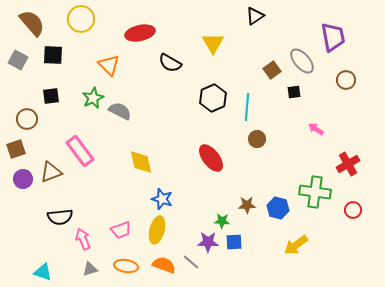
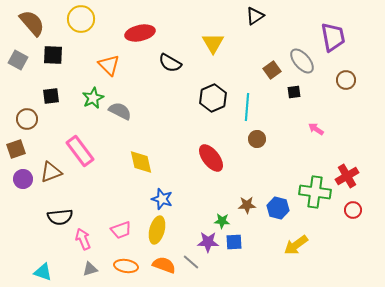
red cross at (348, 164): moved 1 px left, 12 px down
